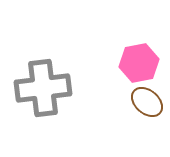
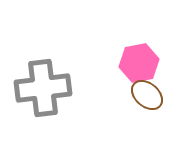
brown ellipse: moved 7 px up
